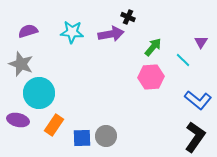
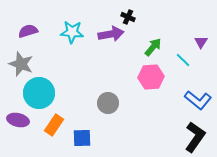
gray circle: moved 2 px right, 33 px up
